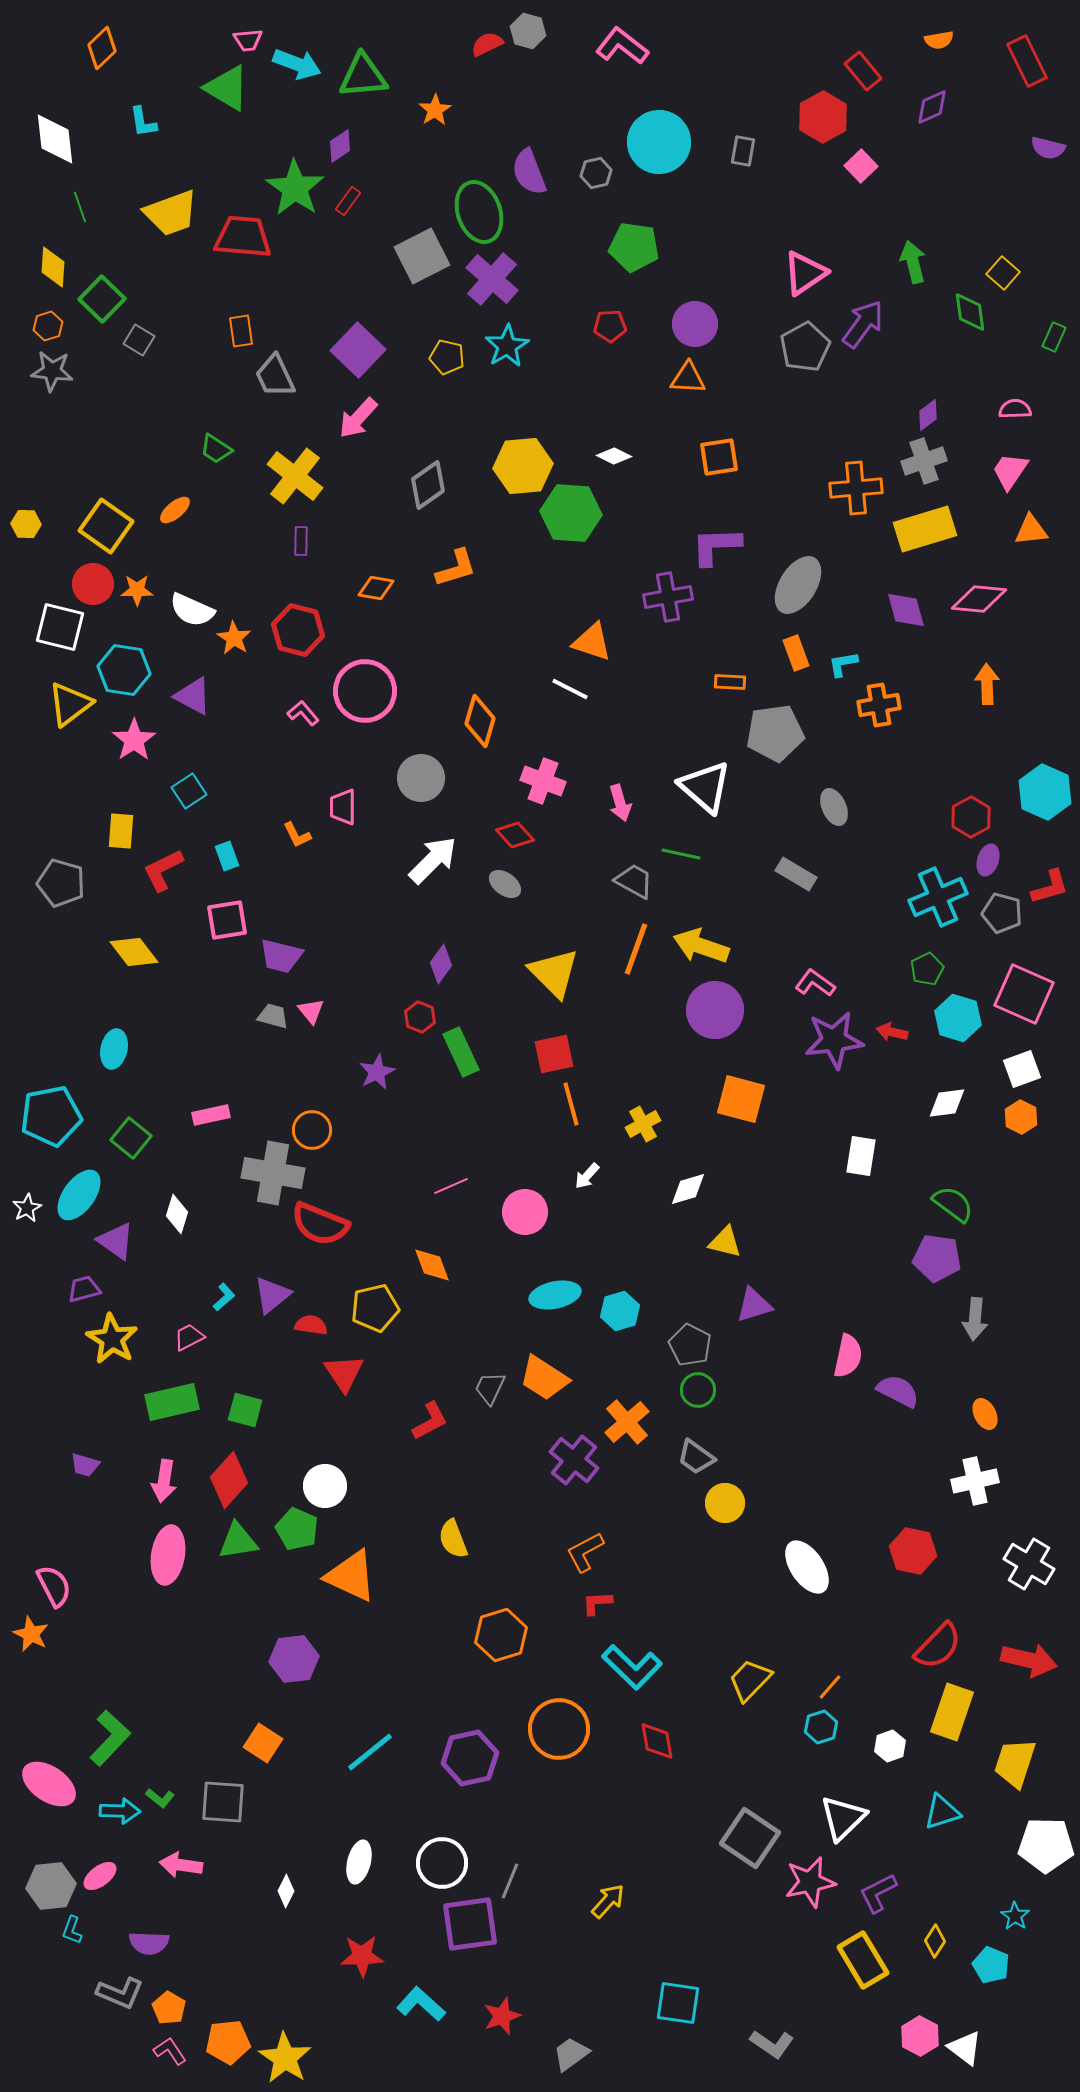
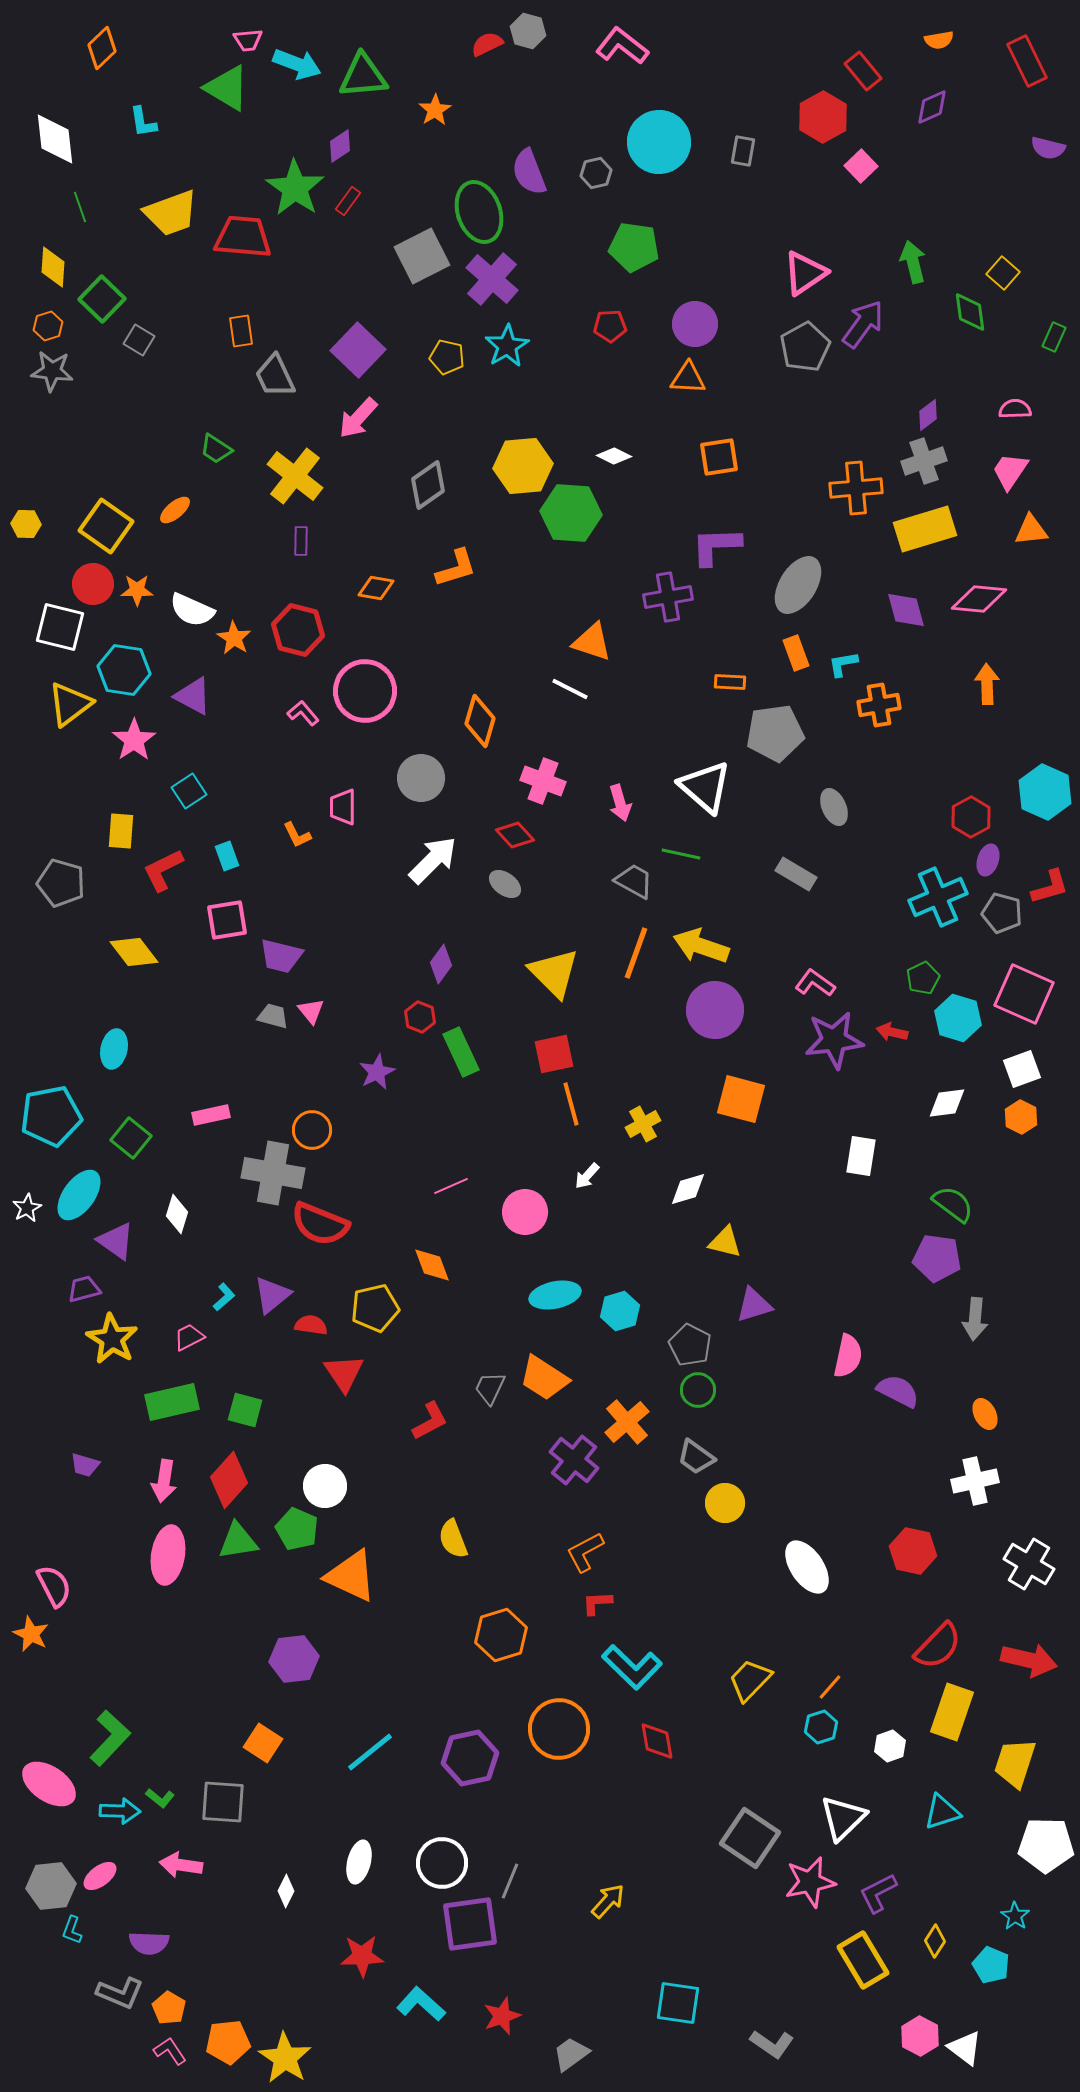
orange line at (636, 949): moved 4 px down
green pentagon at (927, 969): moved 4 px left, 9 px down
